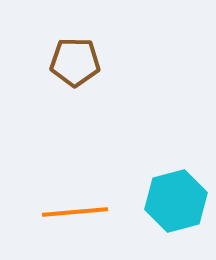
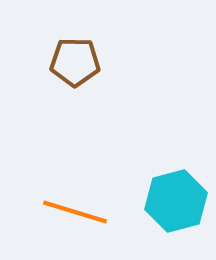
orange line: rotated 22 degrees clockwise
